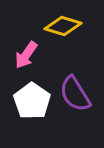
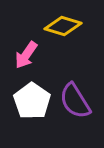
purple semicircle: moved 7 px down
